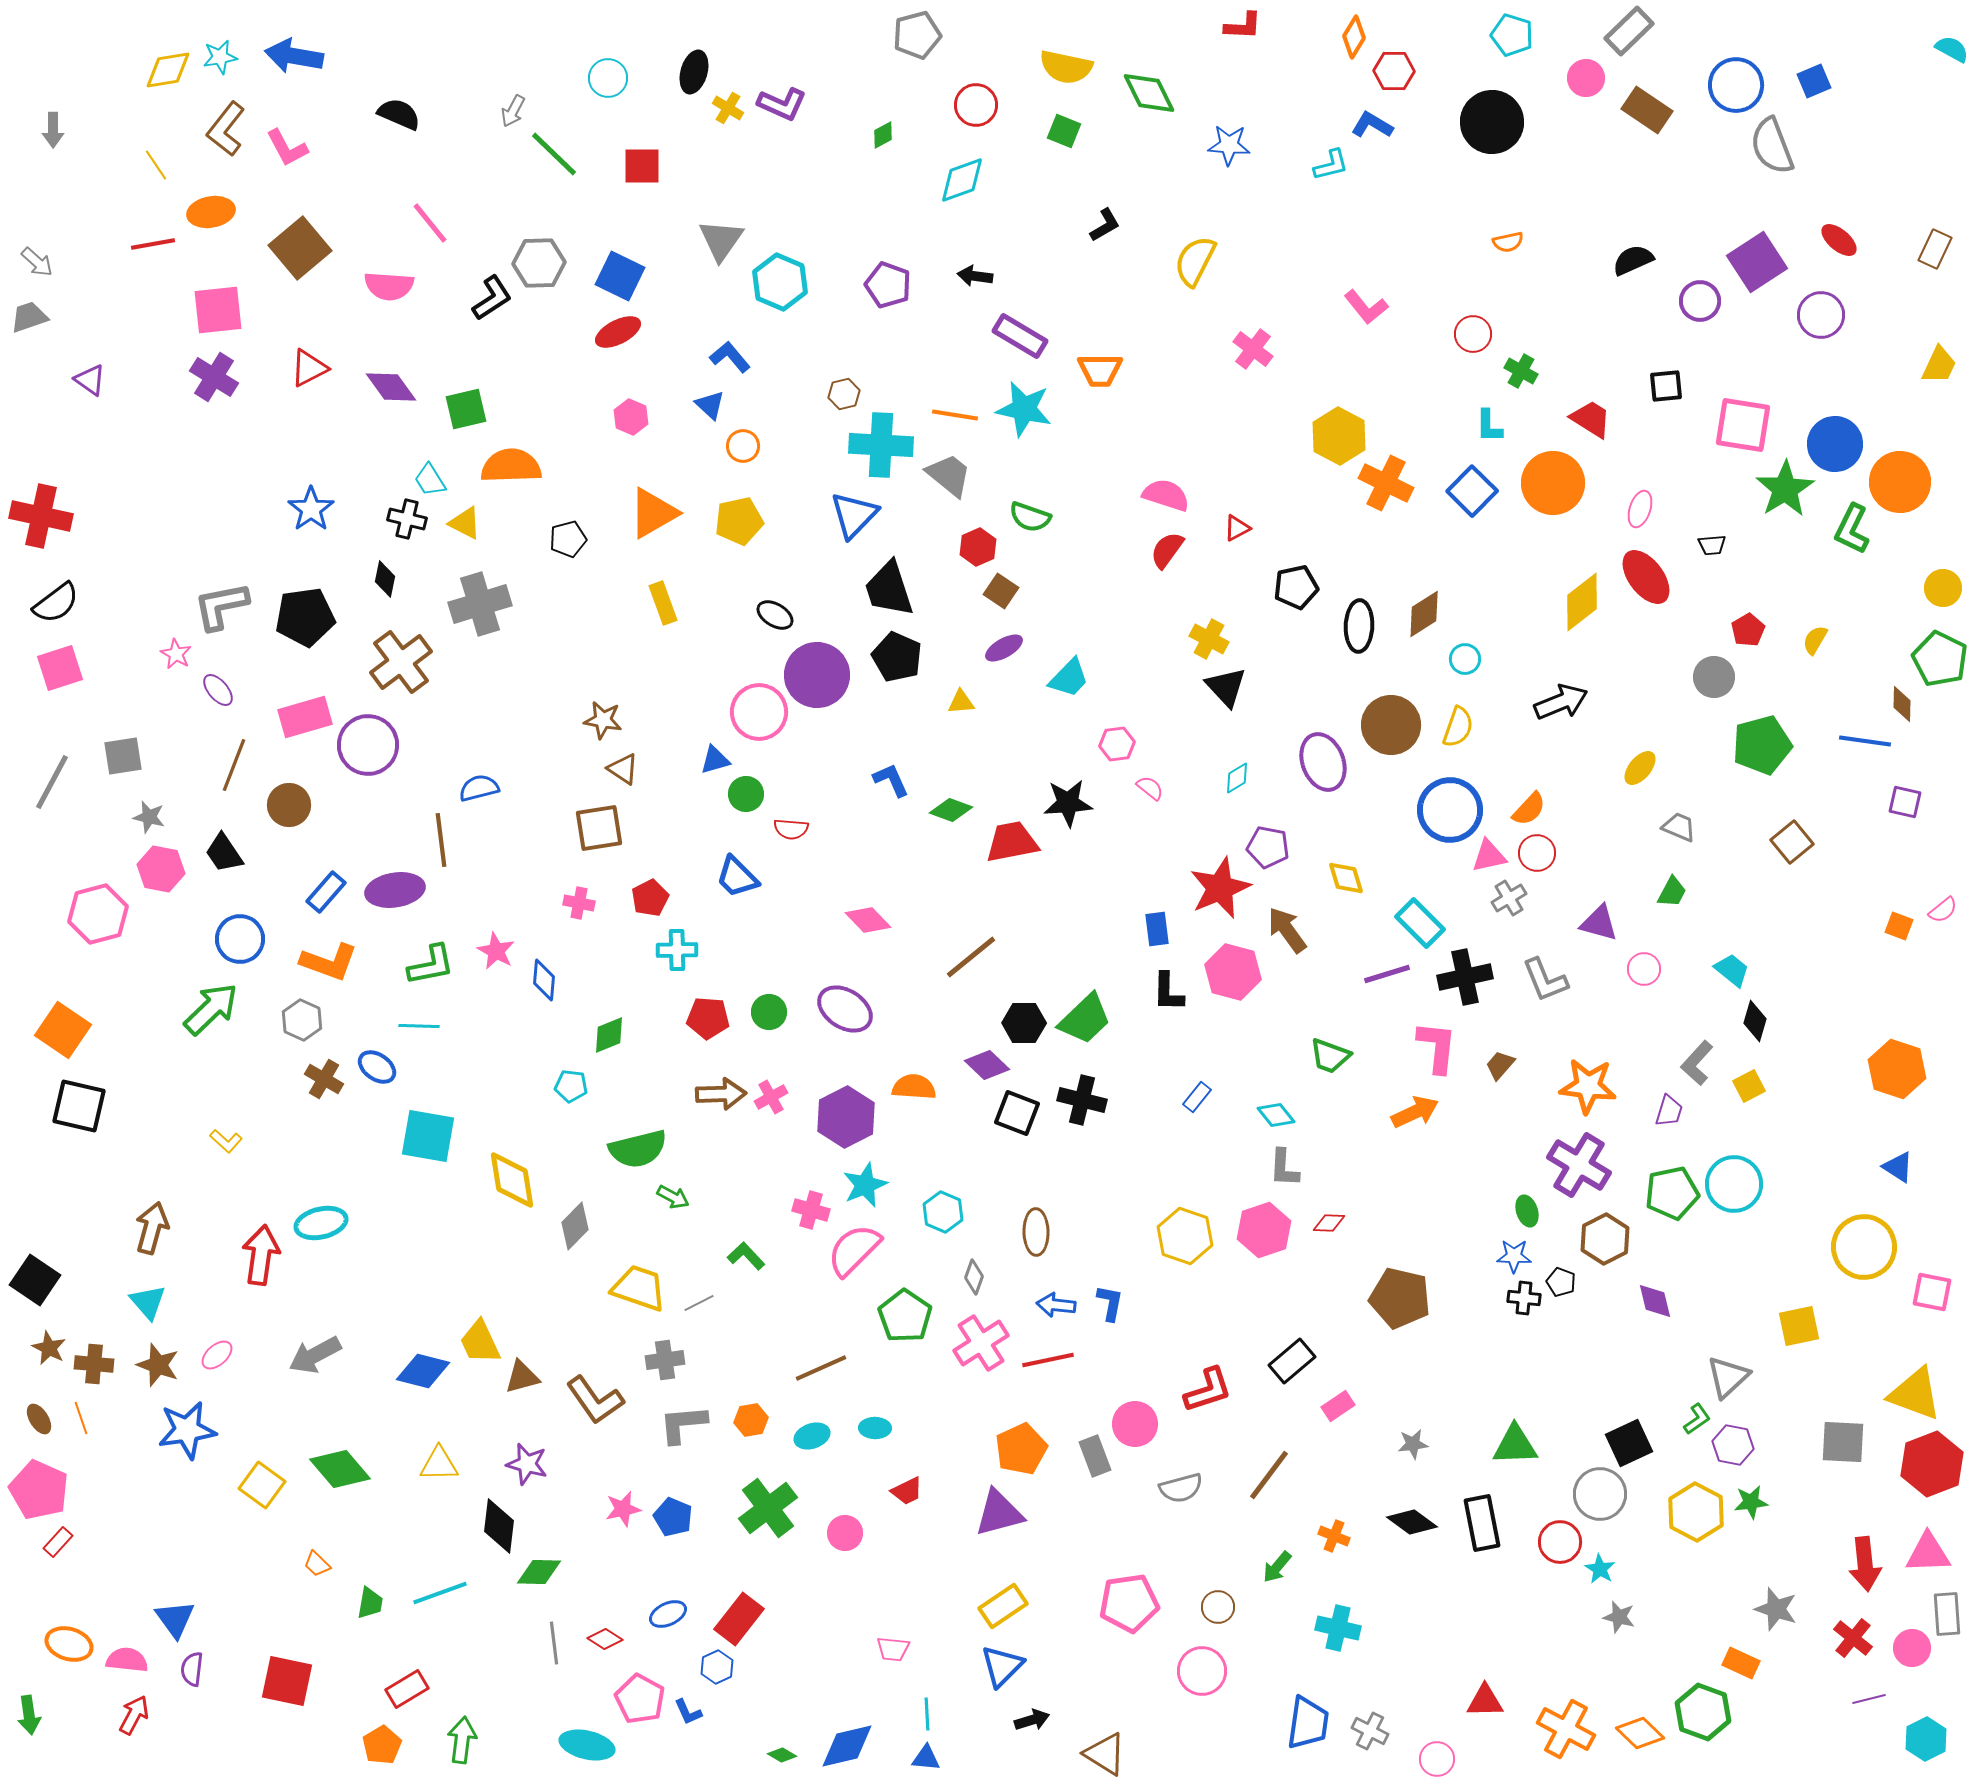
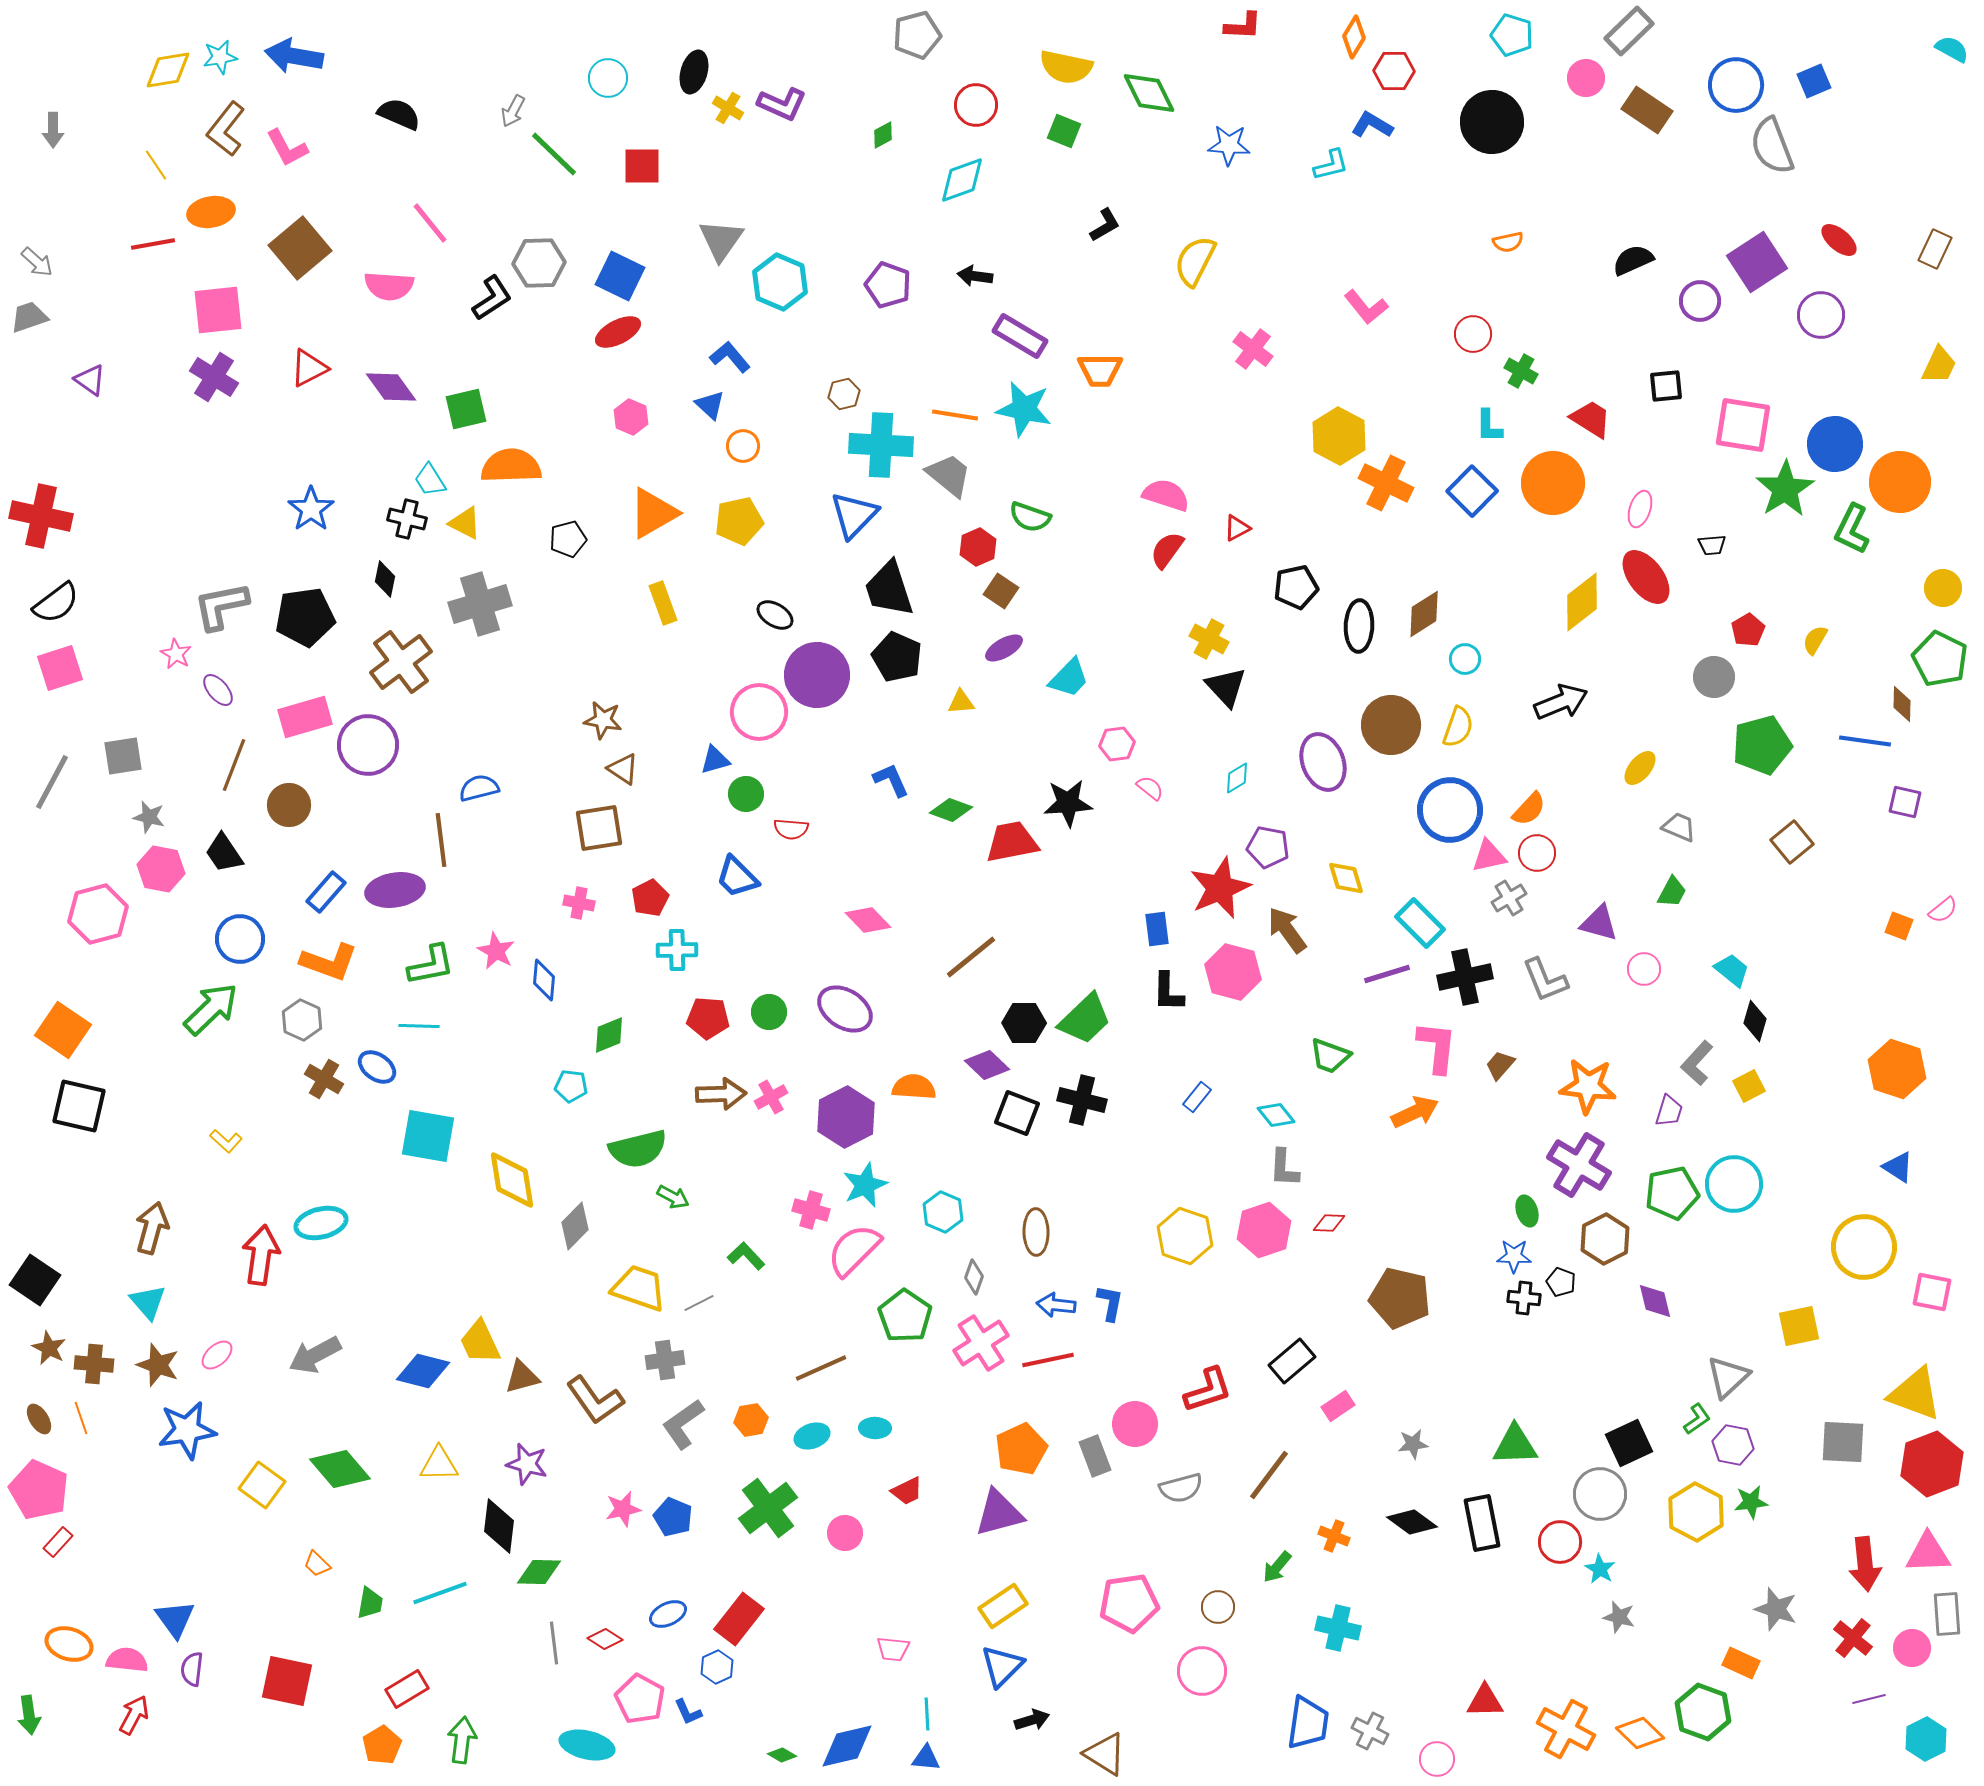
gray L-shape at (683, 1424): rotated 30 degrees counterclockwise
